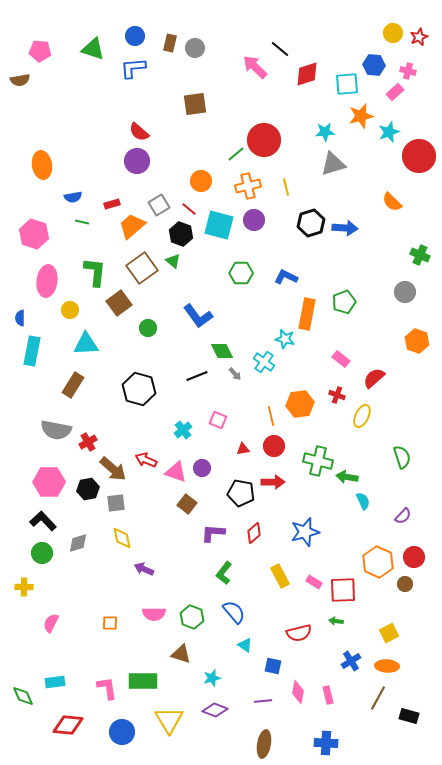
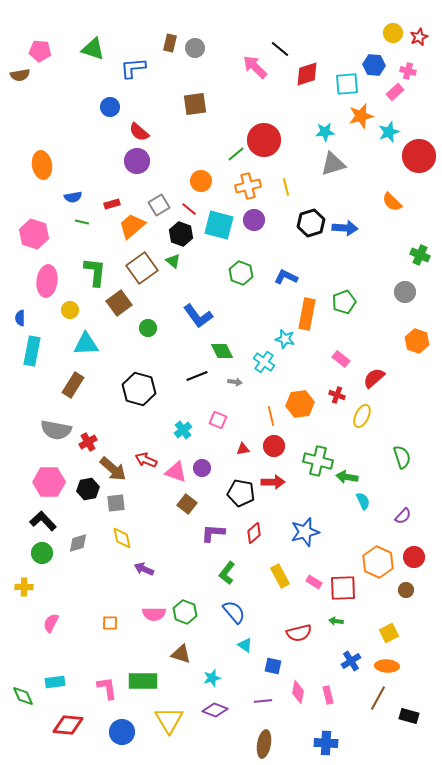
blue circle at (135, 36): moved 25 px left, 71 px down
brown semicircle at (20, 80): moved 5 px up
green hexagon at (241, 273): rotated 20 degrees clockwise
gray arrow at (235, 374): moved 8 px down; rotated 40 degrees counterclockwise
green L-shape at (224, 573): moved 3 px right
brown circle at (405, 584): moved 1 px right, 6 px down
red square at (343, 590): moved 2 px up
green hexagon at (192, 617): moved 7 px left, 5 px up
